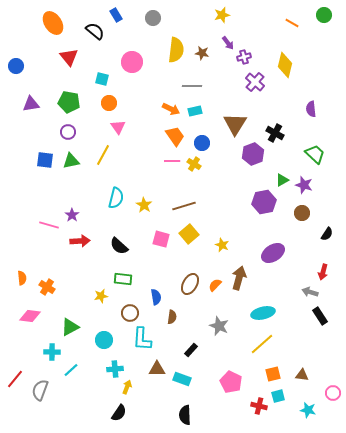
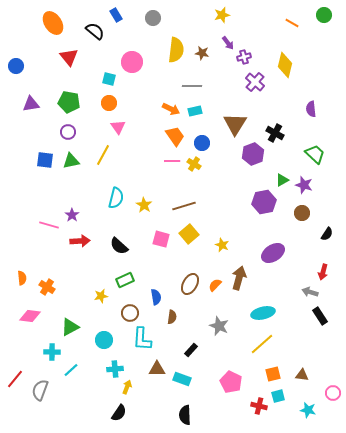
cyan square at (102, 79): moved 7 px right
green rectangle at (123, 279): moved 2 px right, 1 px down; rotated 30 degrees counterclockwise
